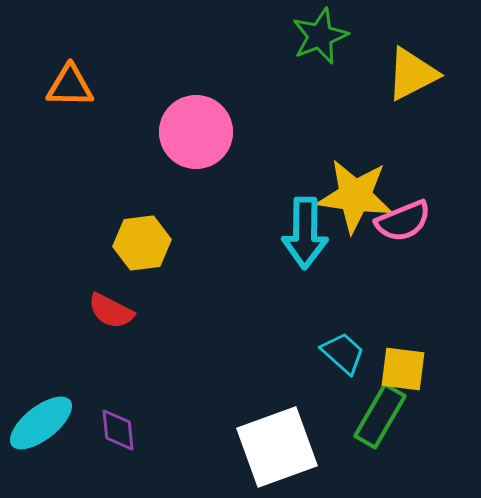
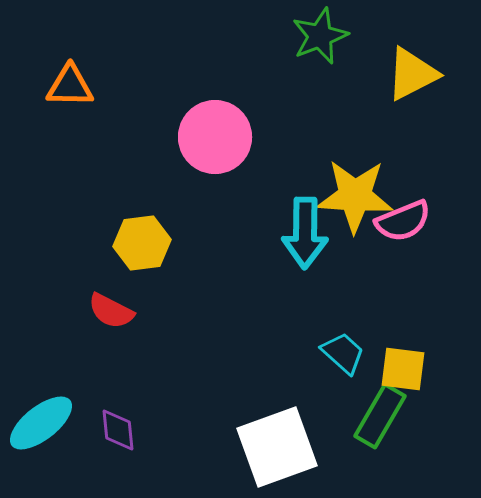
pink circle: moved 19 px right, 5 px down
yellow star: rotated 4 degrees counterclockwise
